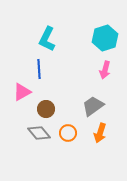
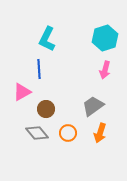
gray diamond: moved 2 px left
